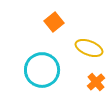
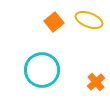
yellow ellipse: moved 28 px up
